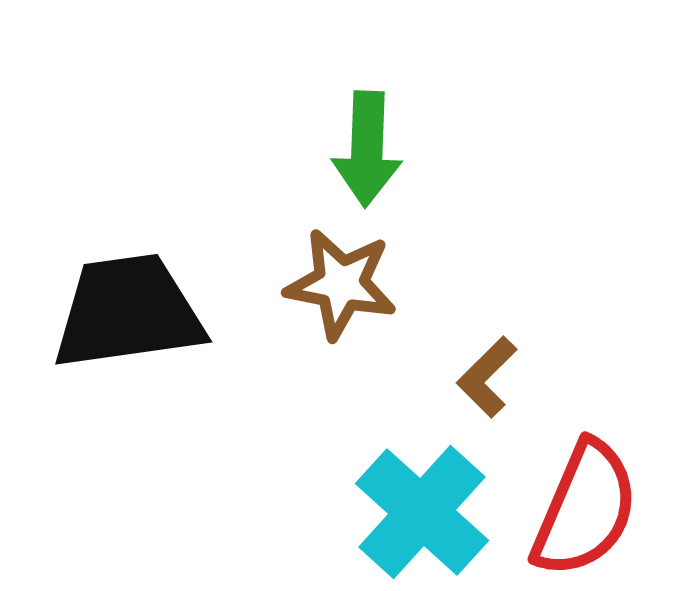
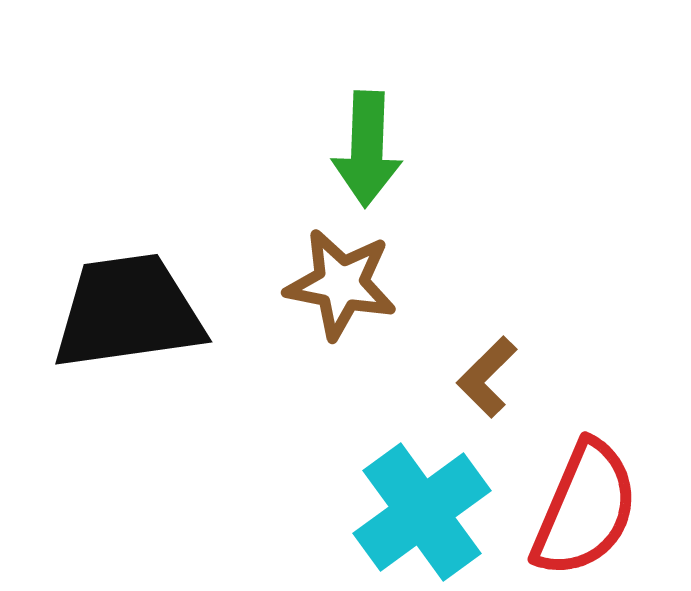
cyan cross: rotated 12 degrees clockwise
